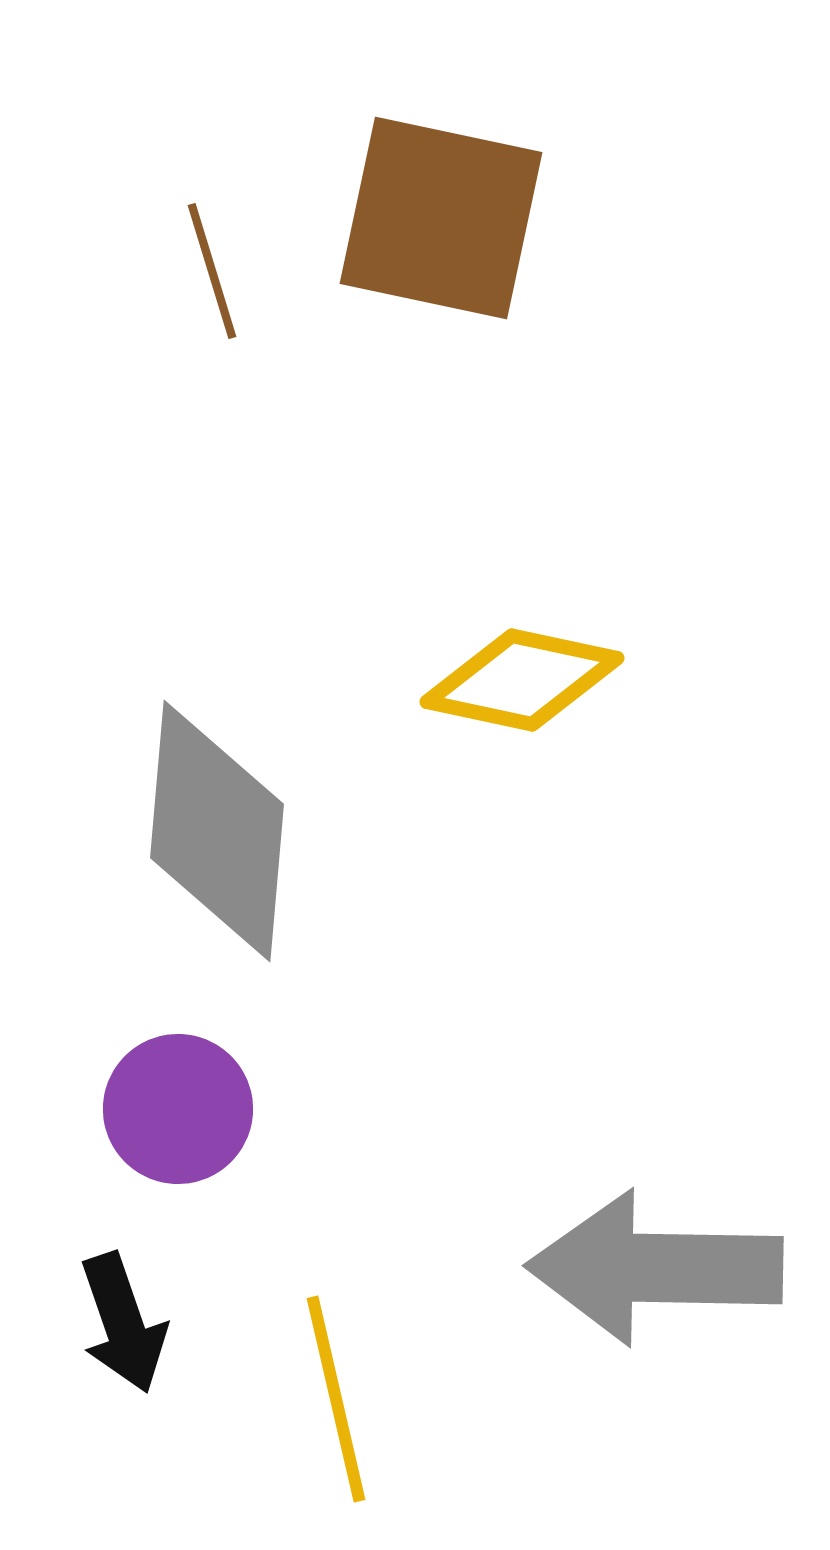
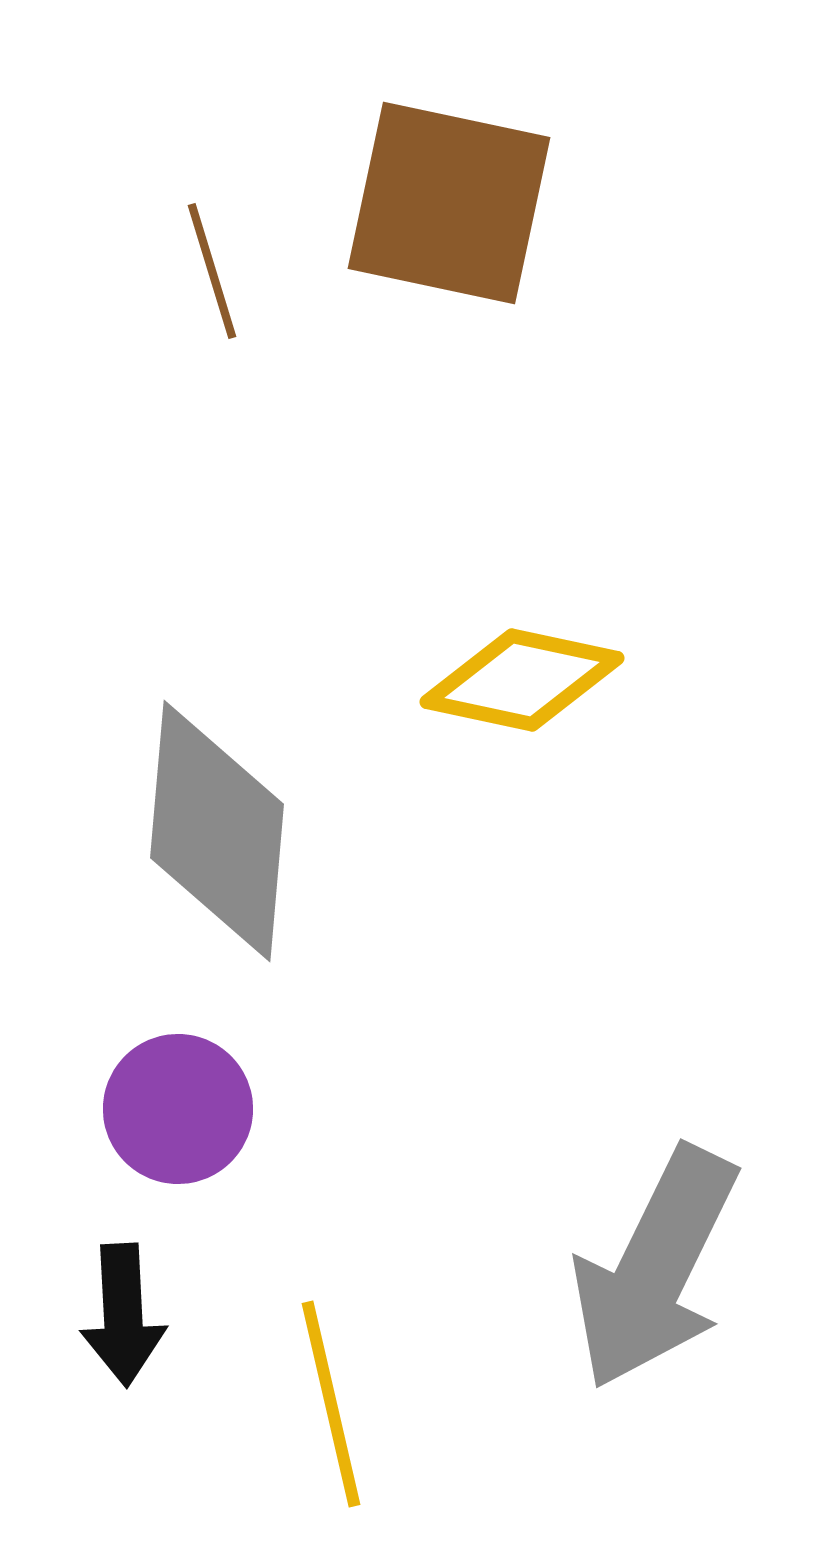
brown square: moved 8 px right, 15 px up
gray arrow: rotated 65 degrees counterclockwise
black arrow: moved 8 px up; rotated 16 degrees clockwise
yellow line: moved 5 px left, 5 px down
